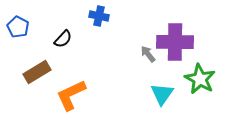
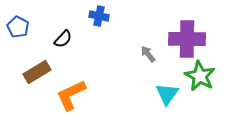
purple cross: moved 12 px right, 3 px up
green star: moved 3 px up
cyan triangle: moved 5 px right
